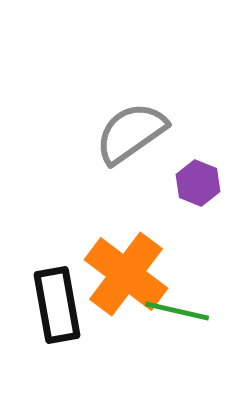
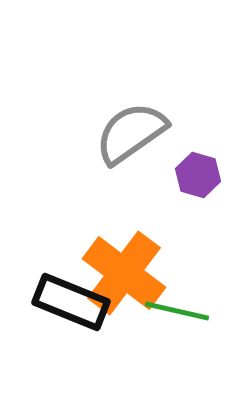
purple hexagon: moved 8 px up; rotated 6 degrees counterclockwise
orange cross: moved 2 px left, 1 px up
black rectangle: moved 14 px right, 3 px up; rotated 58 degrees counterclockwise
